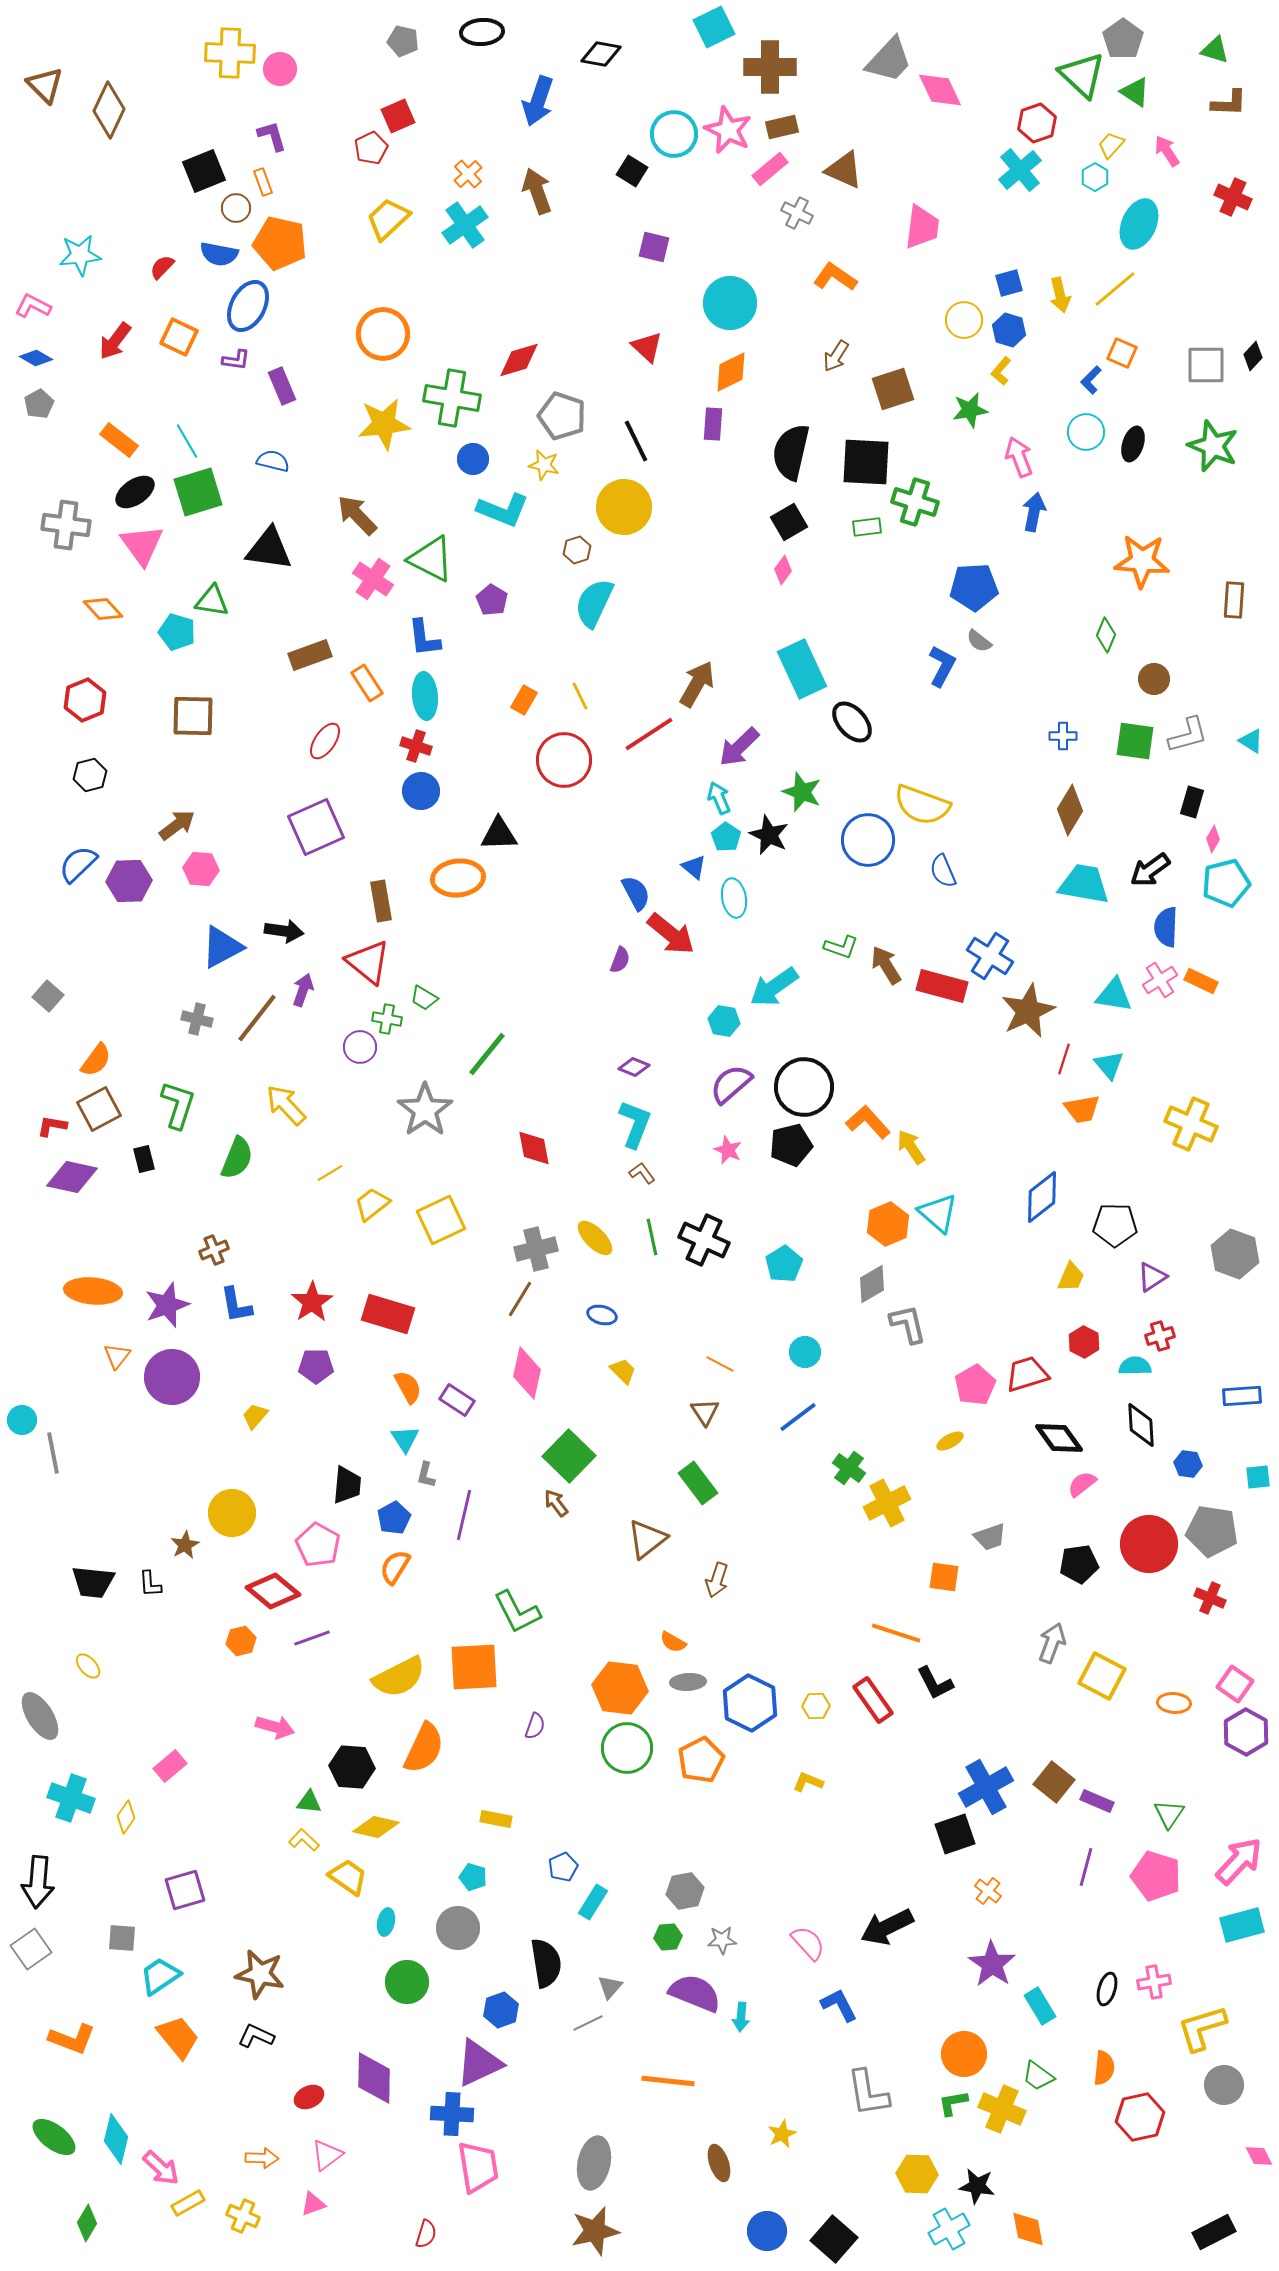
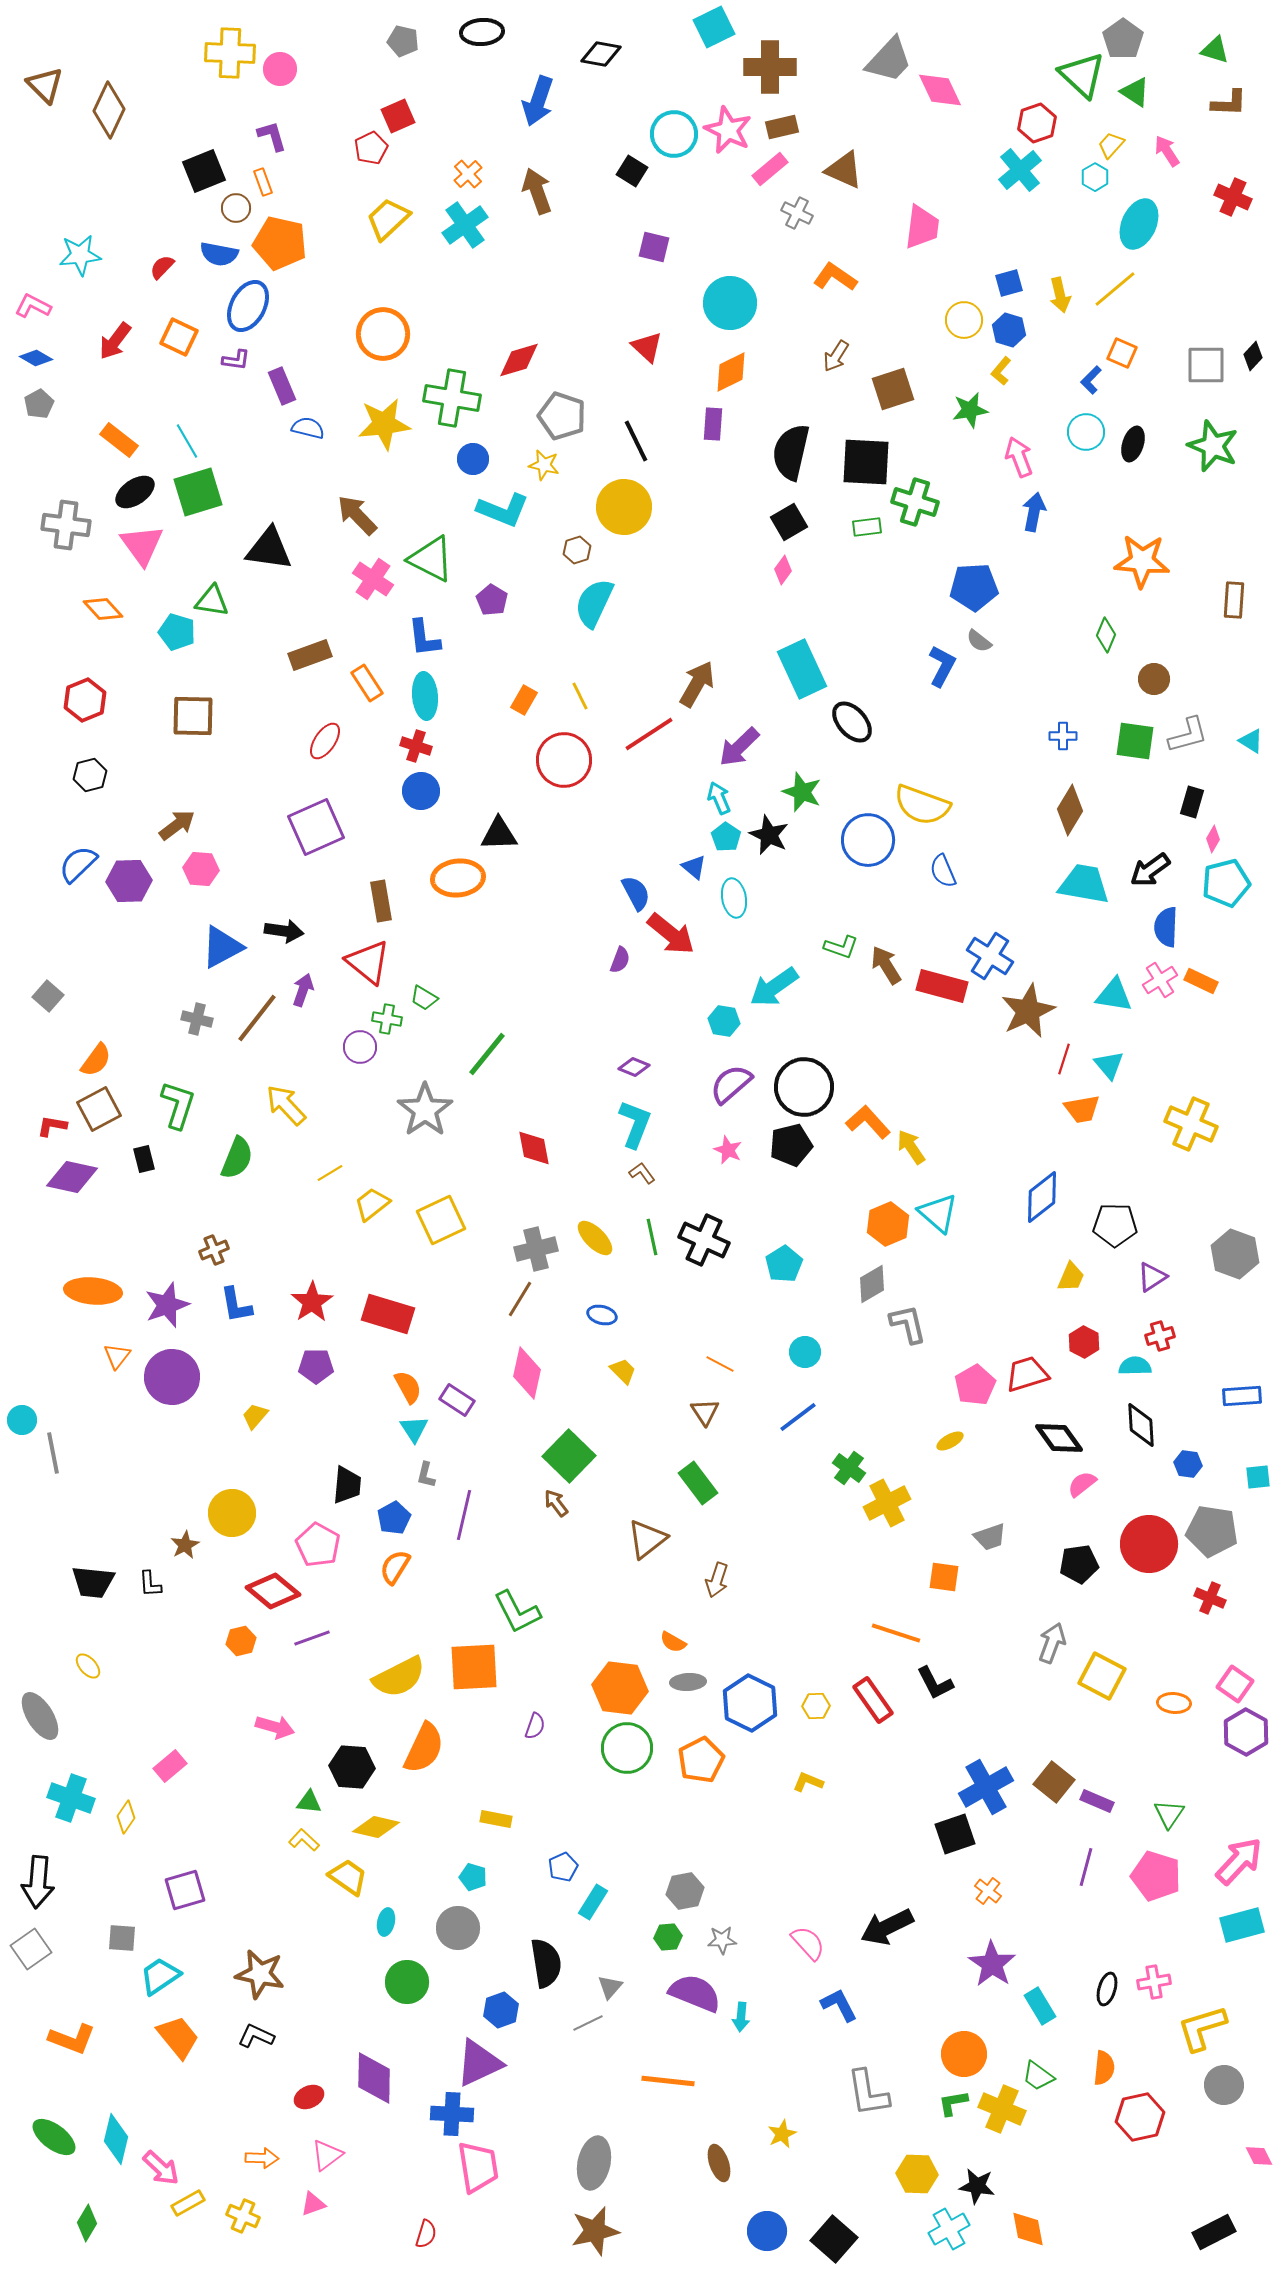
blue semicircle at (273, 461): moved 35 px right, 33 px up
cyan triangle at (405, 1439): moved 9 px right, 10 px up
